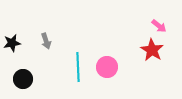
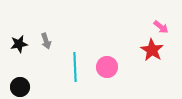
pink arrow: moved 2 px right, 1 px down
black star: moved 7 px right, 1 px down
cyan line: moved 3 px left
black circle: moved 3 px left, 8 px down
